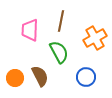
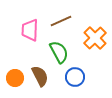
brown line: rotated 55 degrees clockwise
orange cross: rotated 15 degrees counterclockwise
blue circle: moved 11 px left
